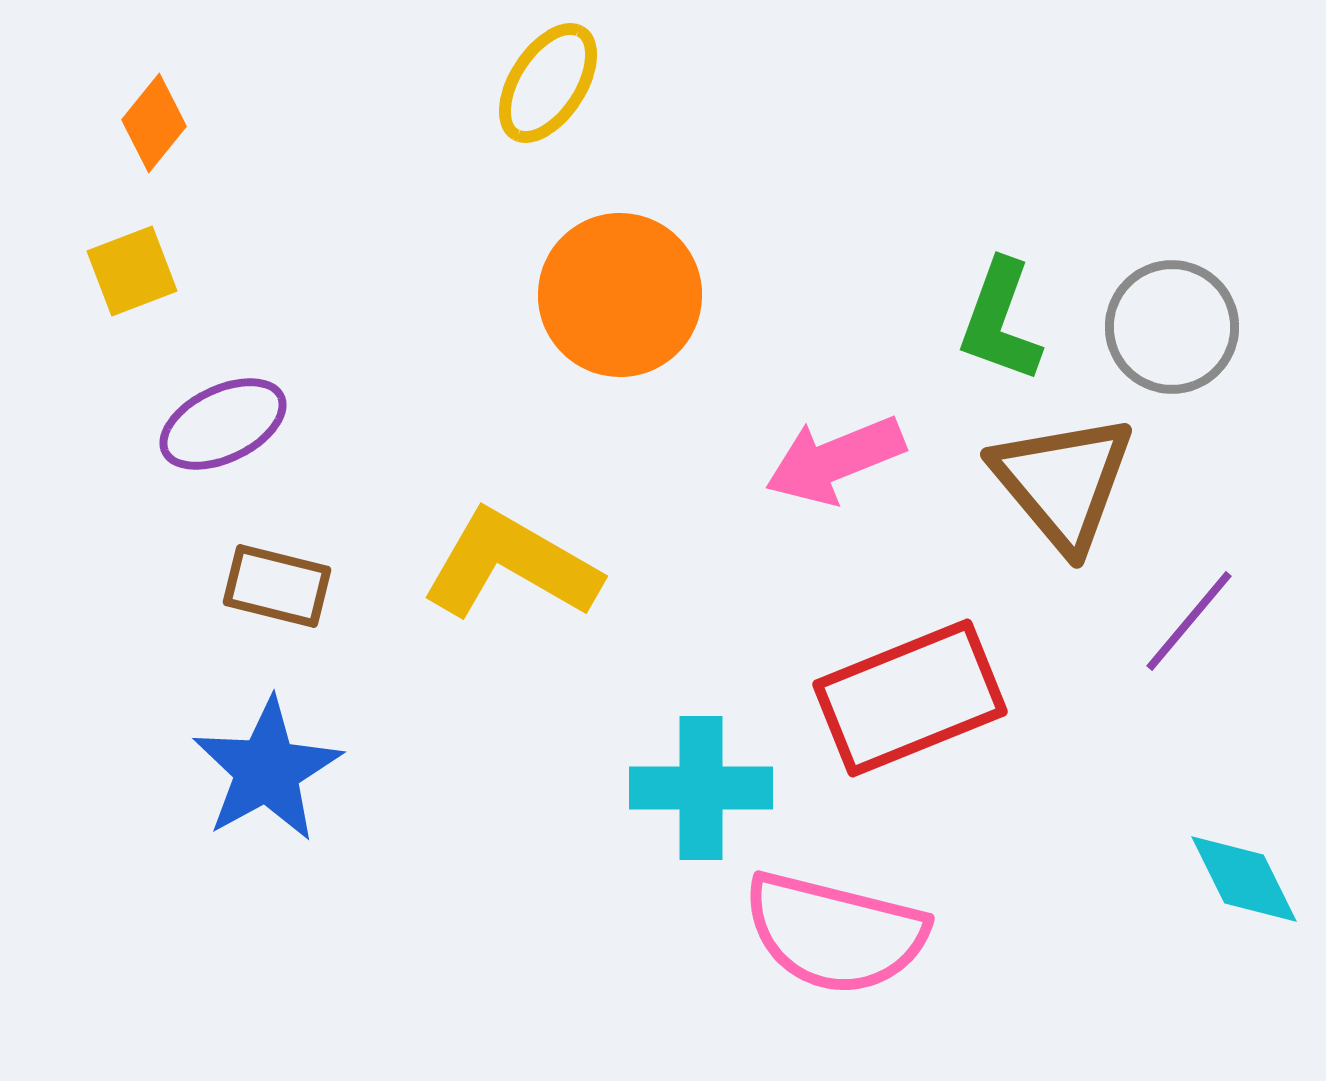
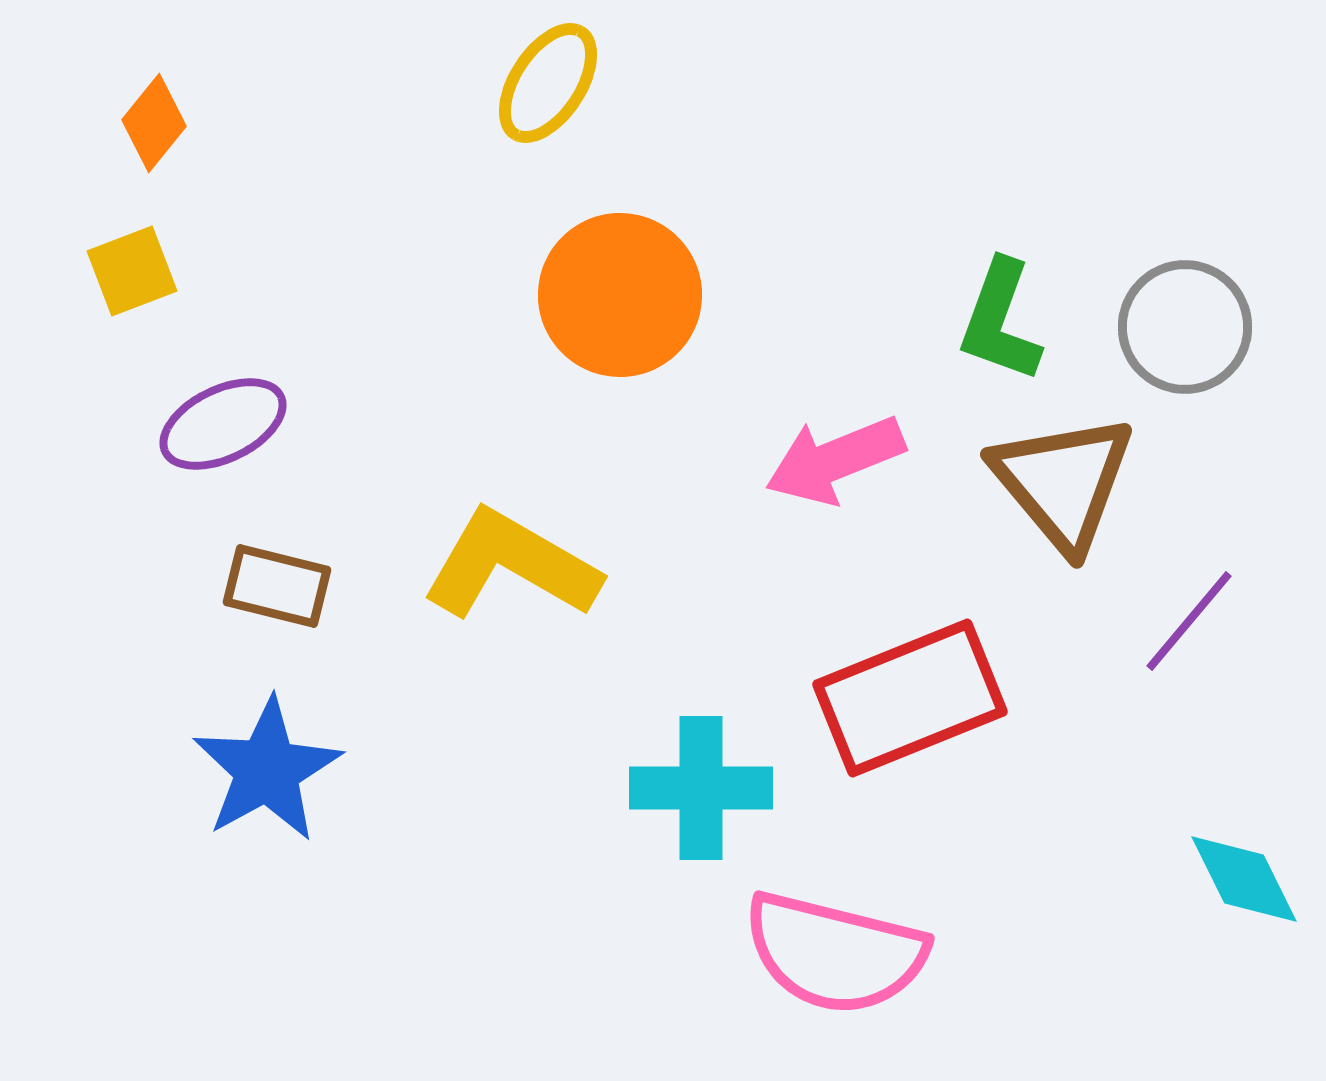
gray circle: moved 13 px right
pink semicircle: moved 20 px down
